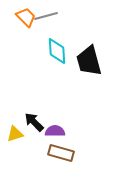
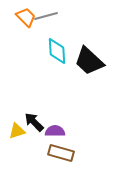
black trapezoid: rotated 32 degrees counterclockwise
yellow triangle: moved 2 px right, 3 px up
